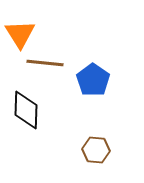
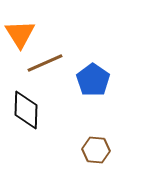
brown line: rotated 30 degrees counterclockwise
